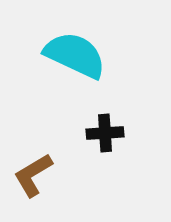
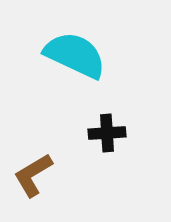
black cross: moved 2 px right
